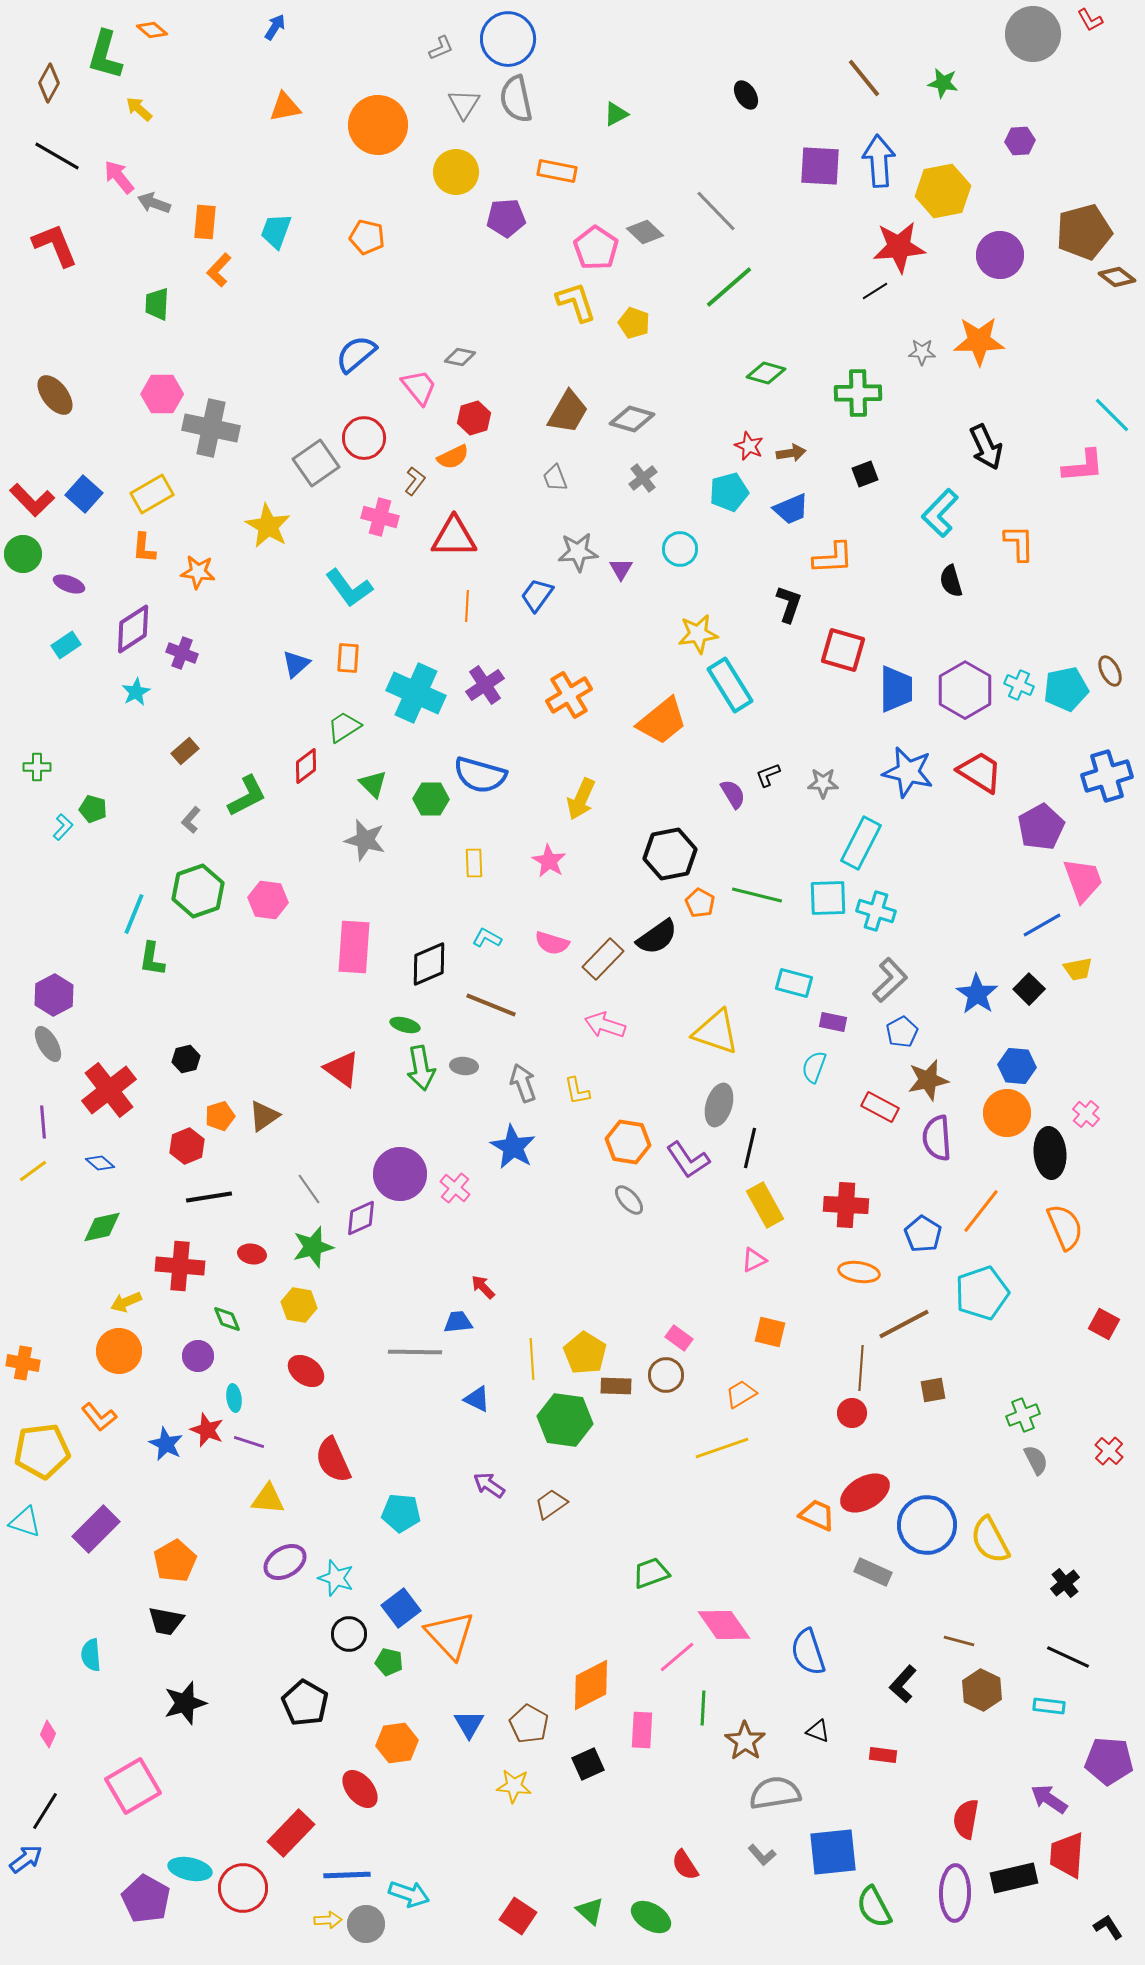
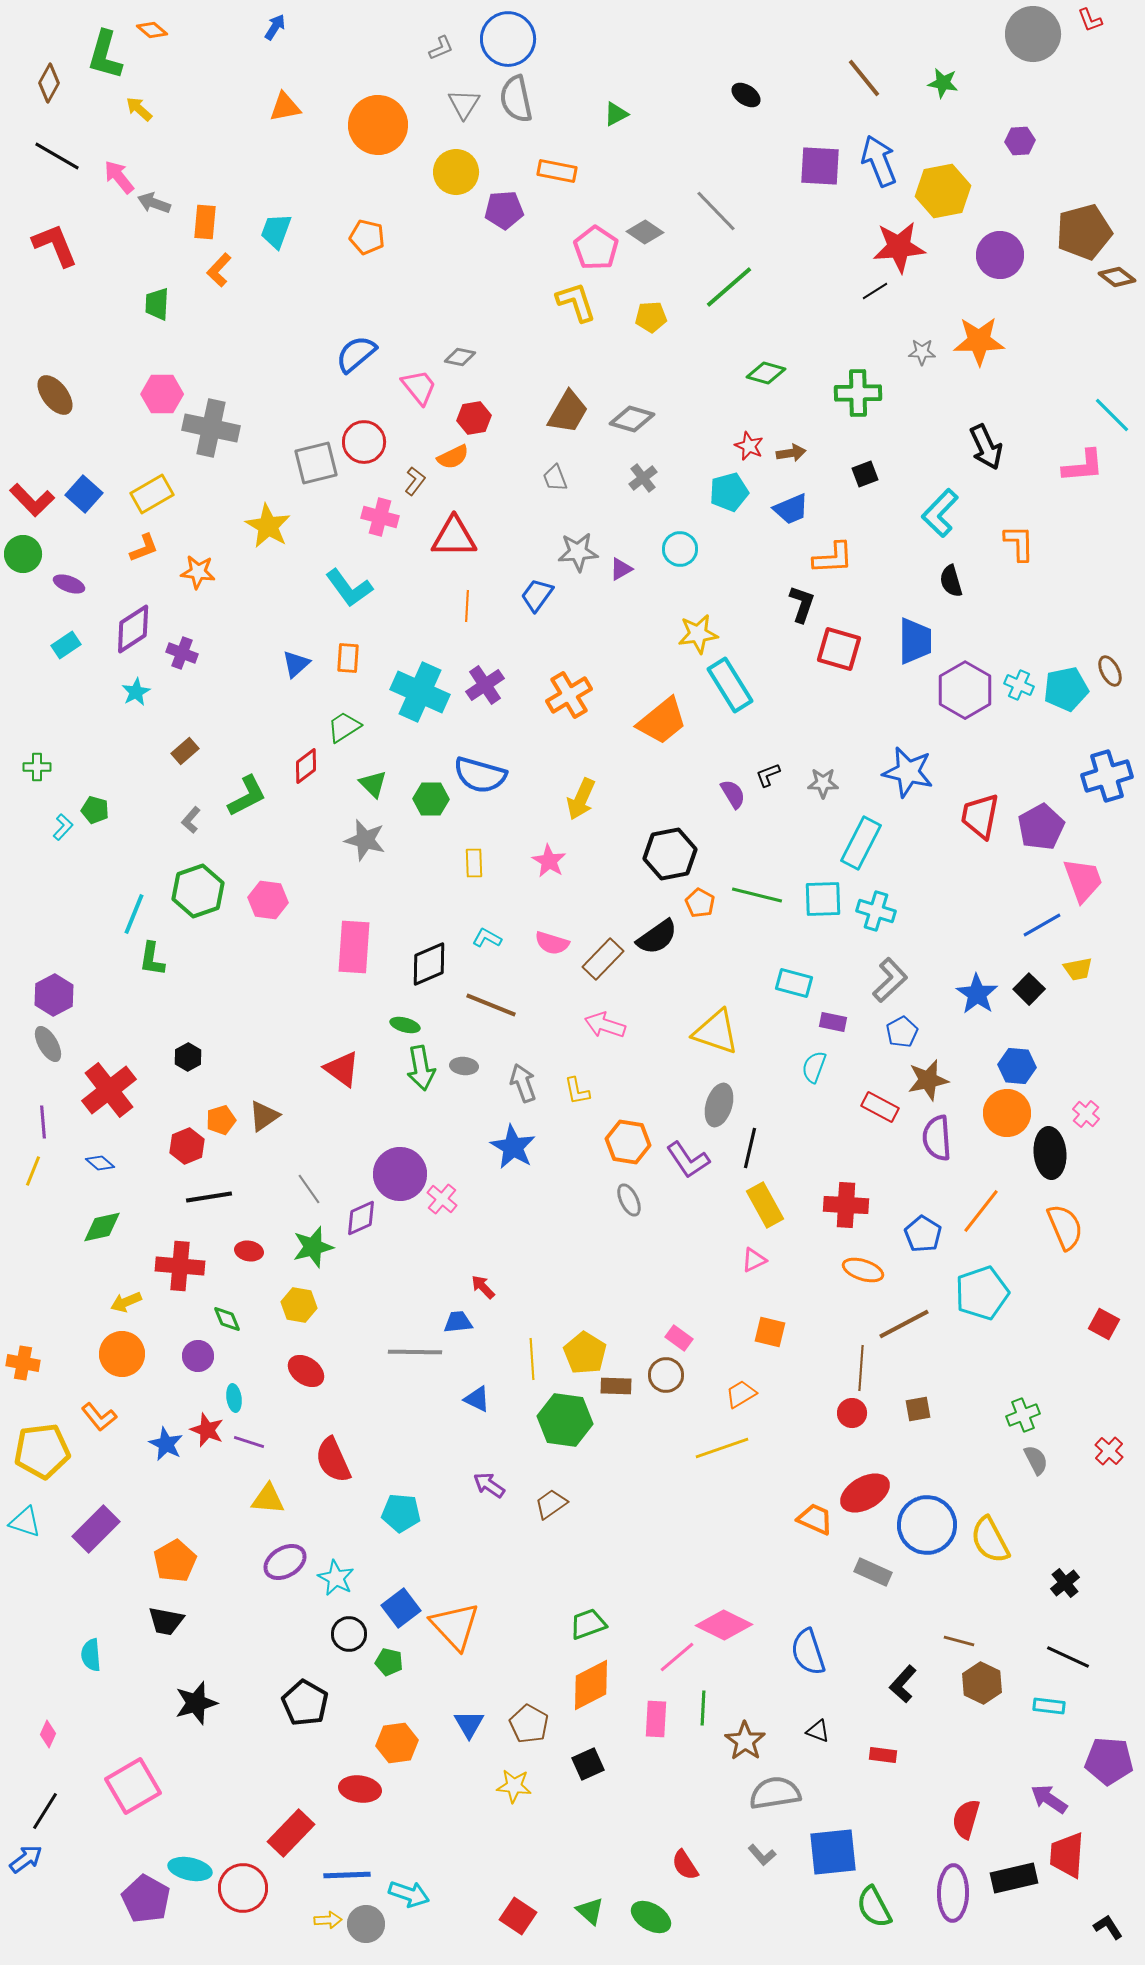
red L-shape at (1090, 20): rotated 8 degrees clockwise
black ellipse at (746, 95): rotated 24 degrees counterclockwise
blue arrow at (879, 161): rotated 18 degrees counterclockwise
purple pentagon at (506, 218): moved 2 px left, 8 px up
gray diamond at (645, 232): rotated 9 degrees counterclockwise
yellow pentagon at (634, 323): moved 17 px right, 6 px up; rotated 24 degrees counterclockwise
red hexagon at (474, 418): rotated 8 degrees clockwise
red circle at (364, 438): moved 4 px down
gray square at (316, 463): rotated 21 degrees clockwise
orange L-shape at (144, 548): rotated 116 degrees counterclockwise
purple triangle at (621, 569): rotated 30 degrees clockwise
black L-shape at (789, 604): moved 13 px right
red square at (843, 650): moved 4 px left, 1 px up
blue trapezoid at (896, 689): moved 19 px right, 48 px up
cyan cross at (416, 693): moved 4 px right, 1 px up
red trapezoid at (980, 772): moved 44 px down; rotated 111 degrees counterclockwise
green pentagon at (93, 809): moved 2 px right, 1 px down
cyan square at (828, 898): moved 5 px left, 1 px down
black hexagon at (186, 1059): moved 2 px right, 2 px up; rotated 16 degrees counterclockwise
orange pentagon at (220, 1116): moved 1 px right, 4 px down
yellow line at (33, 1171): rotated 32 degrees counterclockwise
pink cross at (455, 1188): moved 13 px left, 11 px down
gray ellipse at (629, 1200): rotated 16 degrees clockwise
red ellipse at (252, 1254): moved 3 px left, 3 px up
orange ellipse at (859, 1272): moved 4 px right, 2 px up; rotated 9 degrees clockwise
orange circle at (119, 1351): moved 3 px right, 3 px down
brown square at (933, 1390): moved 15 px left, 19 px down
orange trapezoid at (817, 1515): moved 2 px left, 4 px down
green trapezoid at (651, 1573): moved 63 px left, 51 px down
cyan star at (336, 1578): rotated 9 degrees clockwise
pink diamond at (724, 1625): rotated 28 degrees counterclockwise
orange triangle at (450, 1635): moved 5 px right, 9 px up
brown hexagon at (982, 1690): moved 7 px up
black star at (185, 1703): moved 11 px right
pink rectangle at (642, 1730): moved 14 px right, 11 px up
red ellipse at (360, 1789): rotated 42 degrees counterclockwise
red semicircle at (966, 1819): rotated 6 degrees clockwise
purple ellipse at (955, 1893): moved 2 px left
